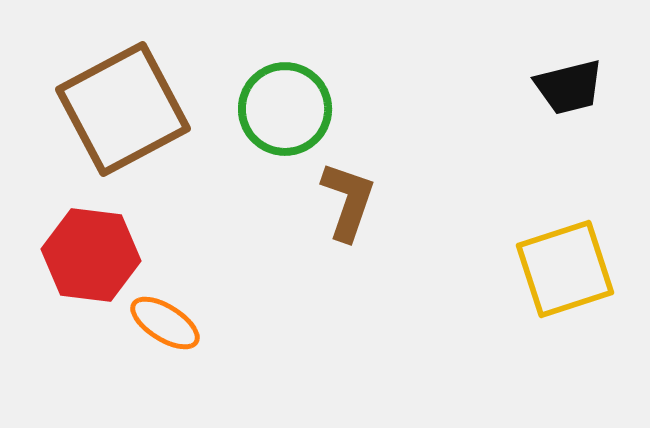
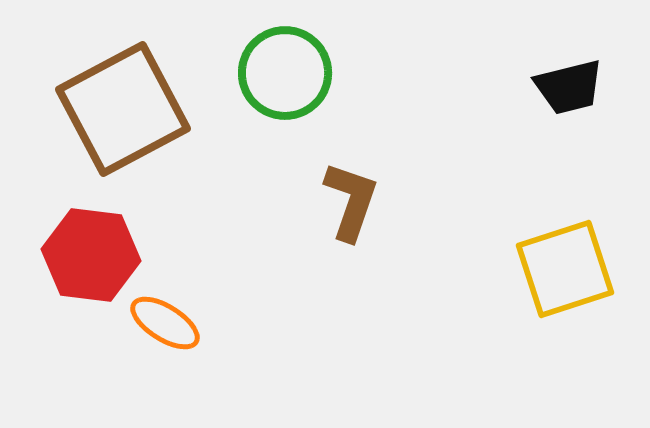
green circle: moved 36 px up
brown L-shape: moved 3 px right
